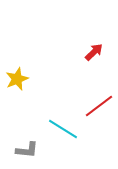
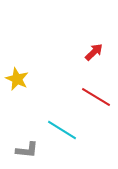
yellow star: rotated 25 degrees counterclockwise
red line: moved 3 px left, 9 px up; rotated 68 degrees clockwise
cyan line: moved 1 px left, 1 px down
